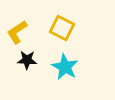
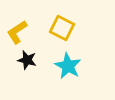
black star: rotated 12 degrees clockwise
cyan star: moved 3 px right, 1 px up
